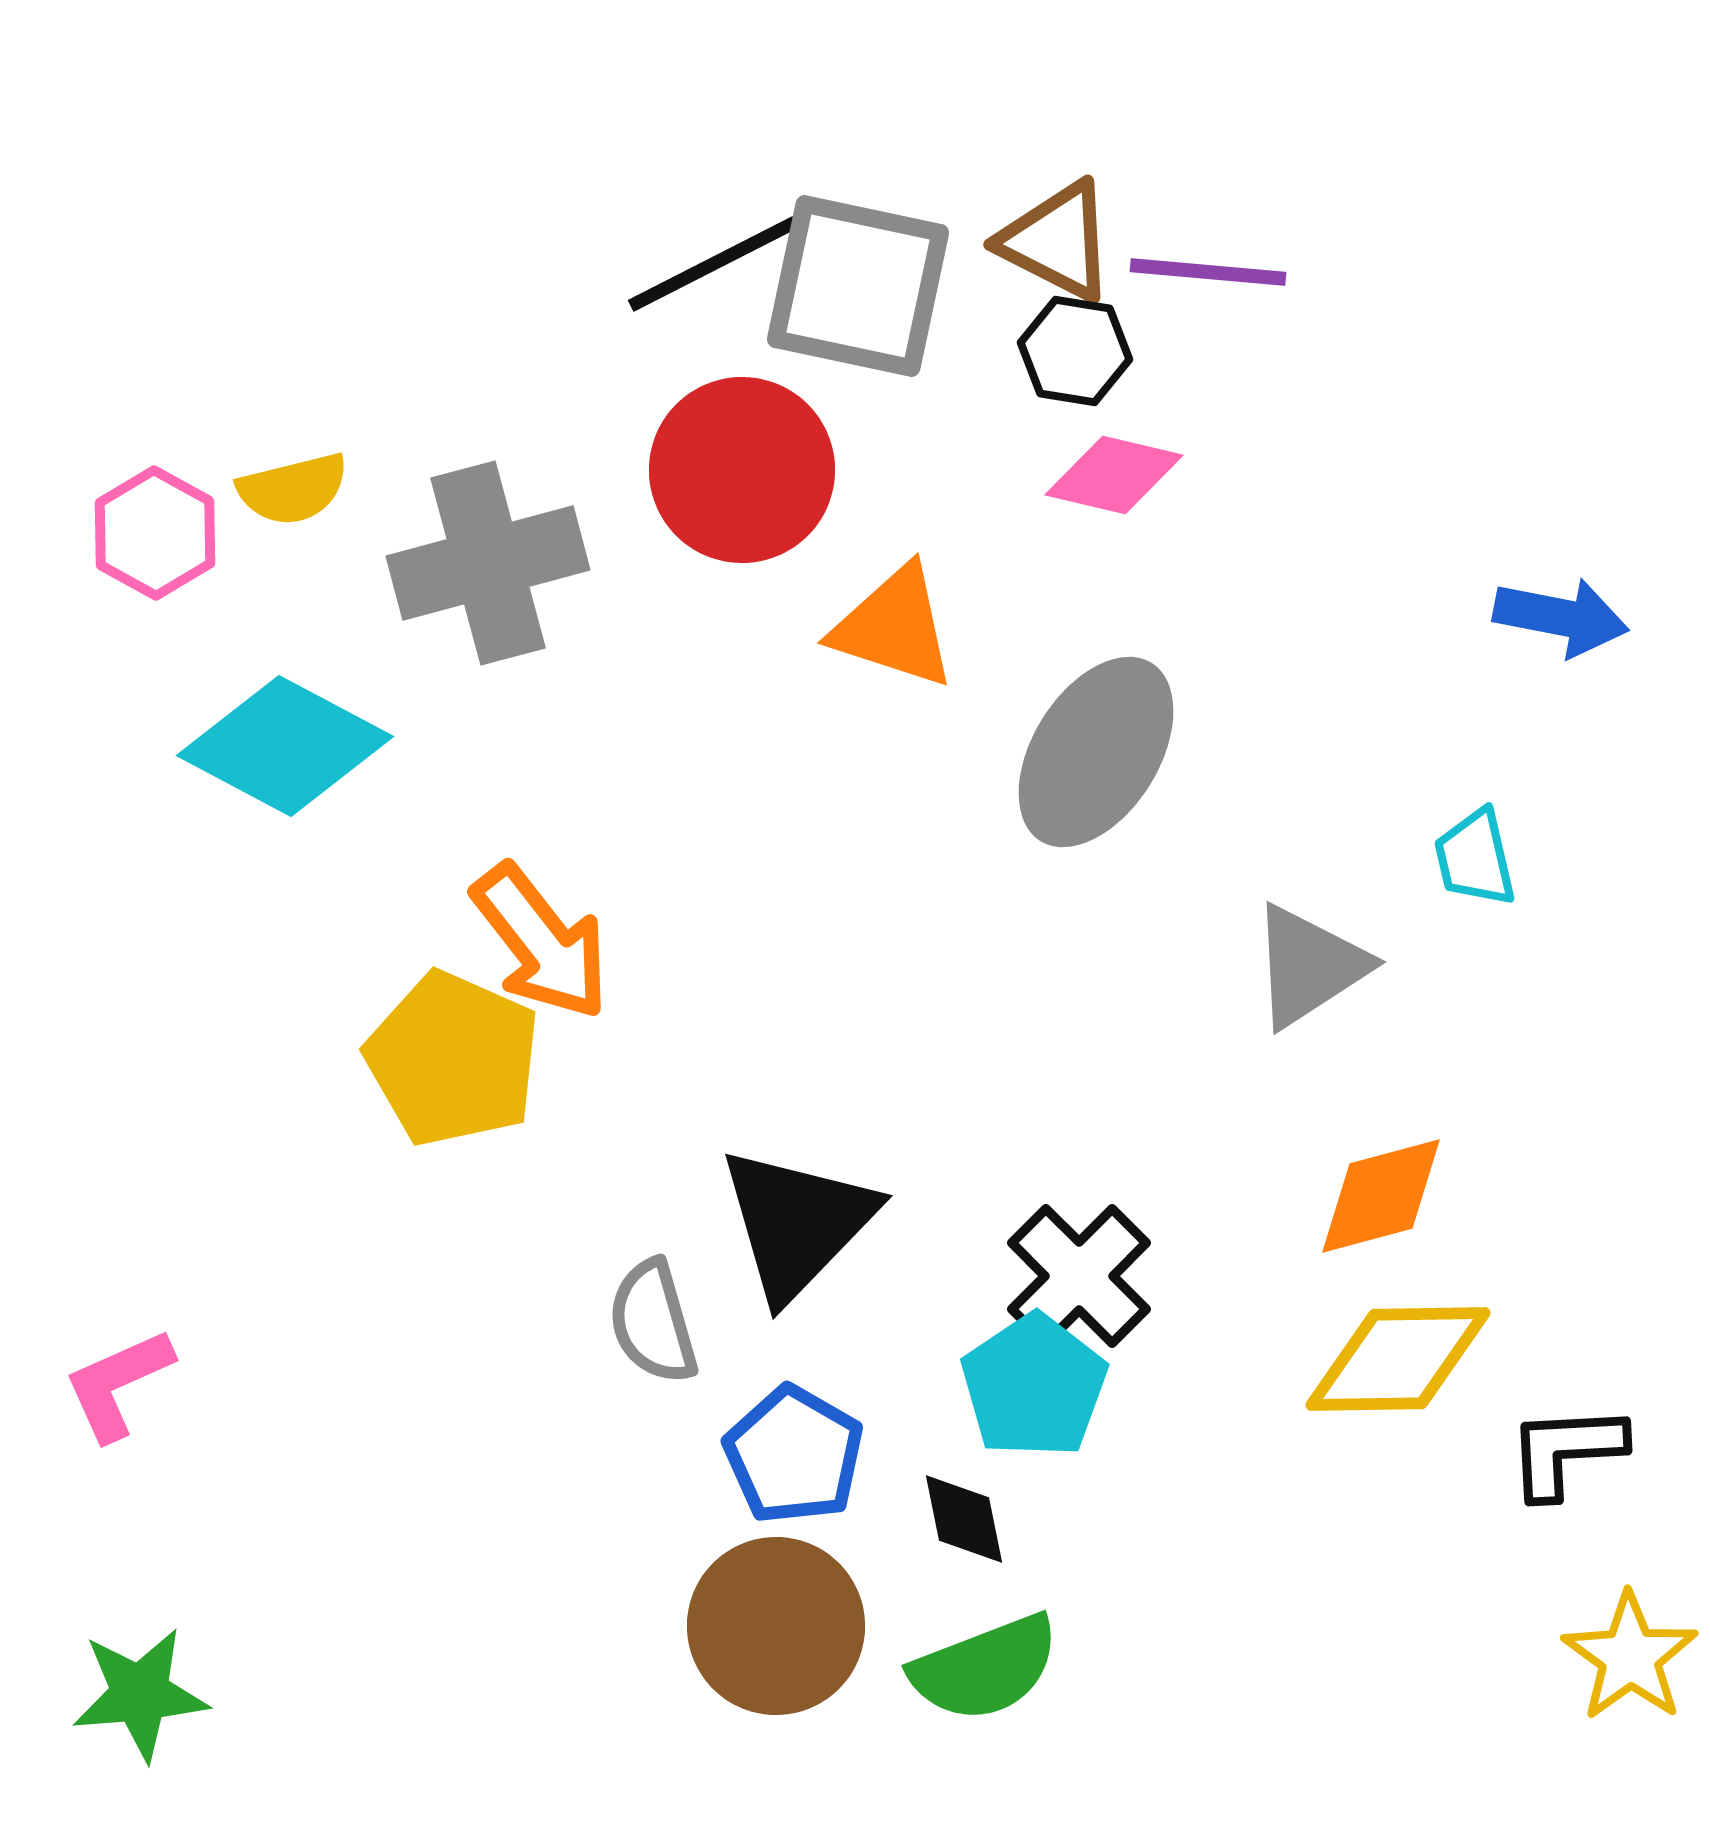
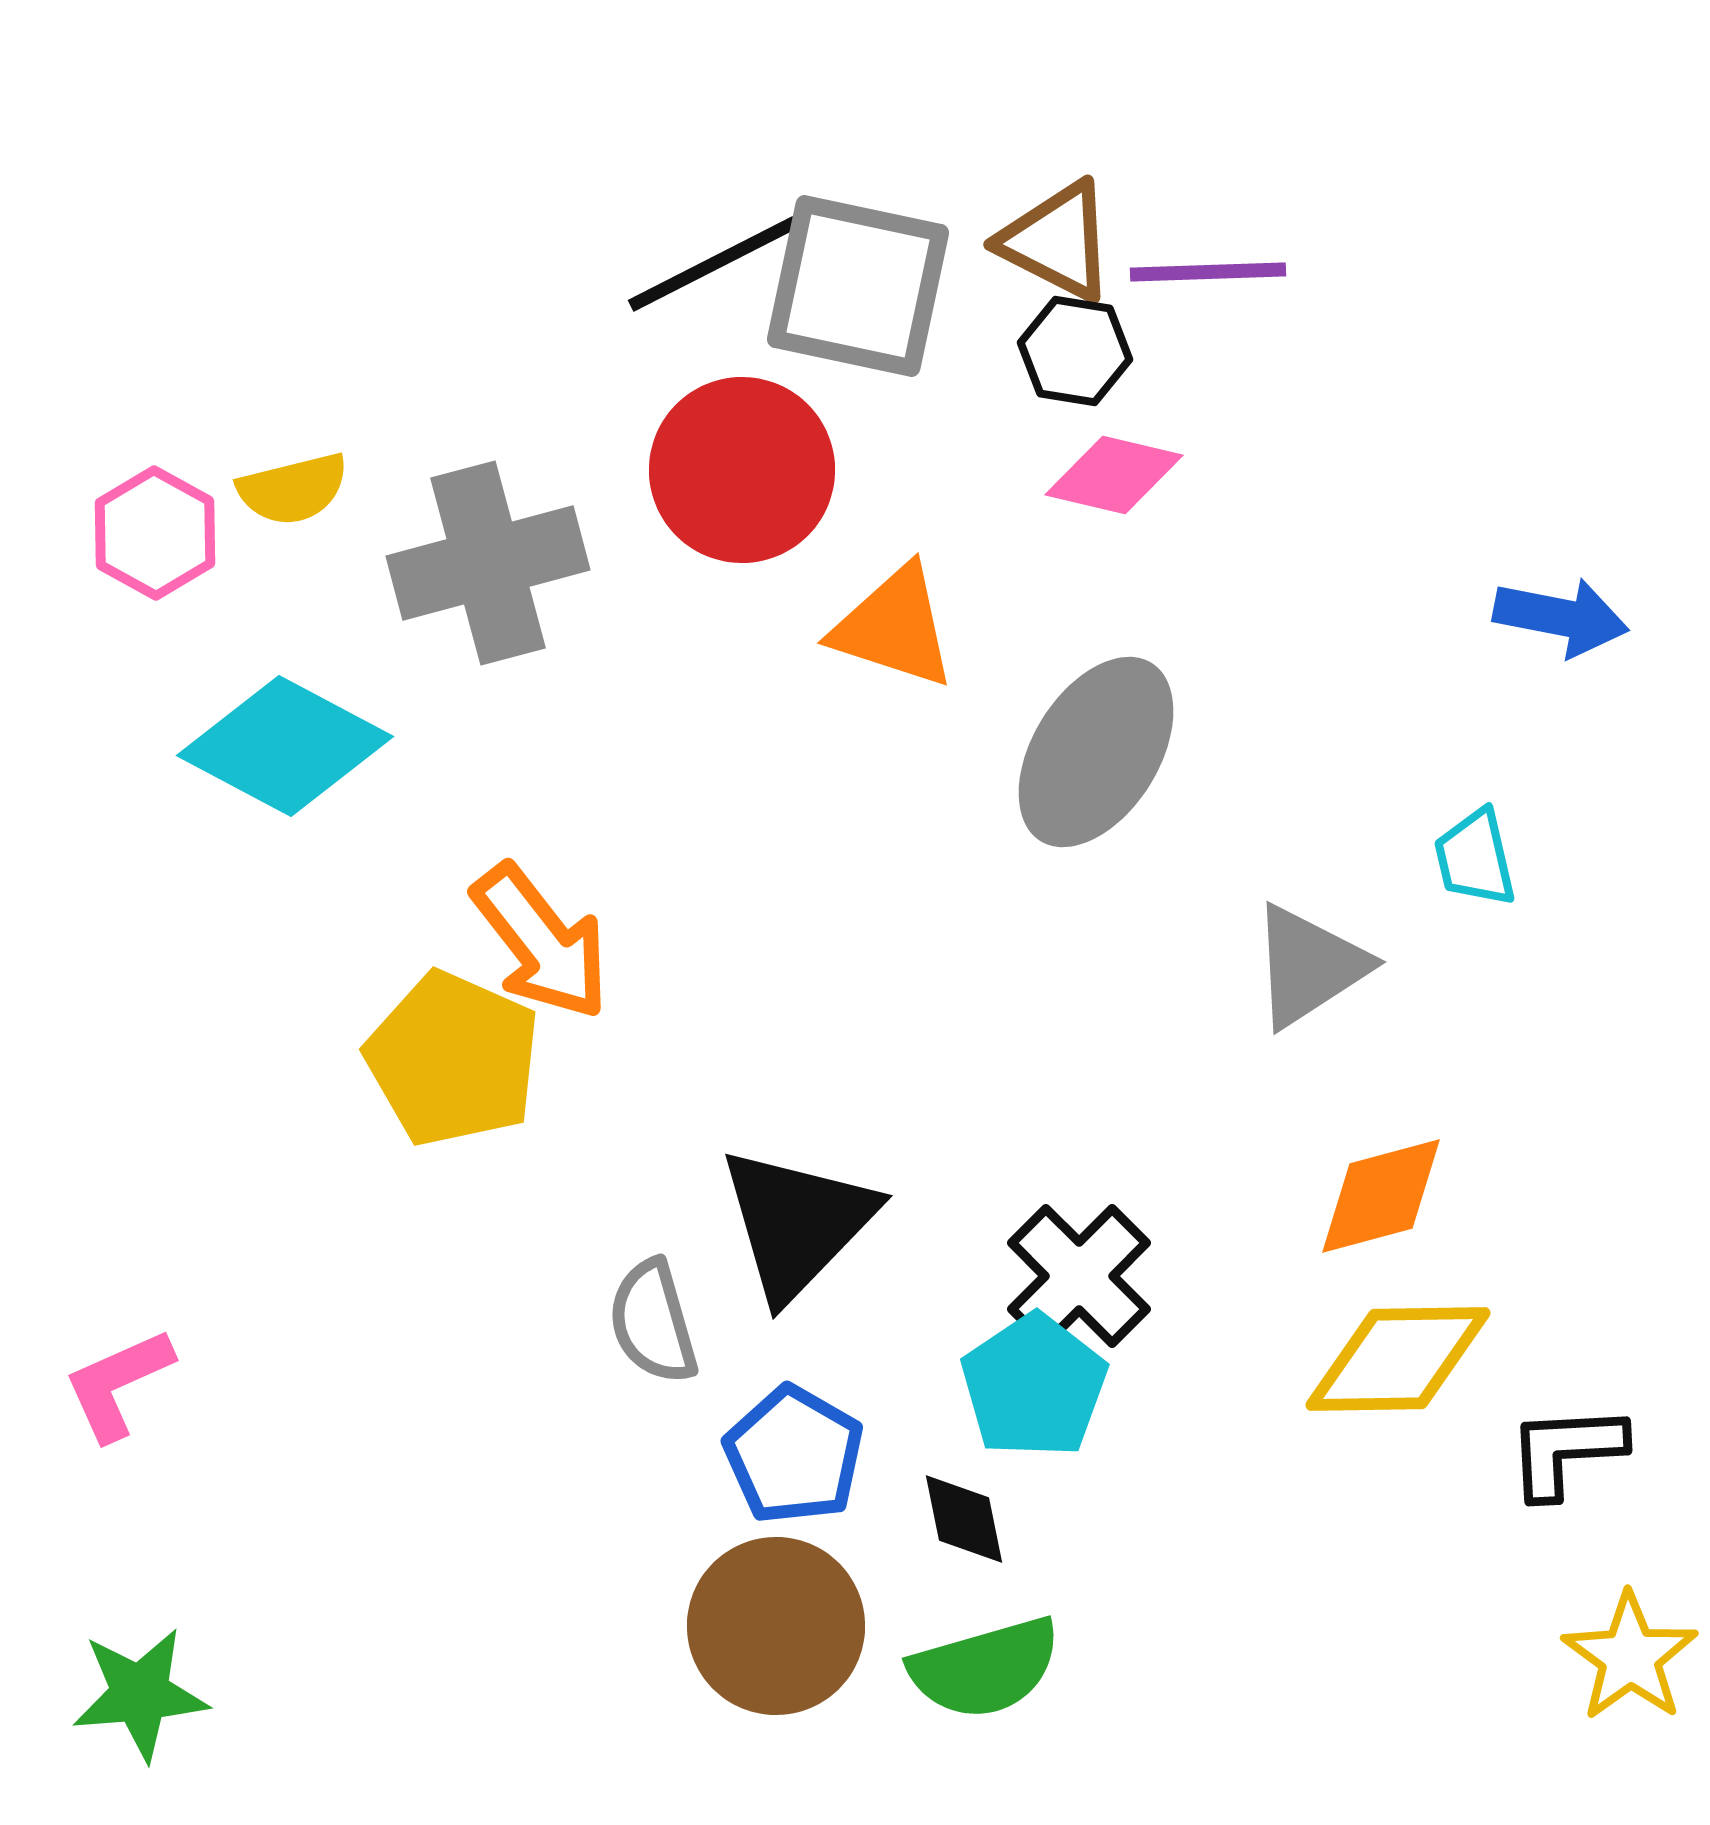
purple line: rotated 7 degrees counterclockwise
green semicircle: rotated 5 degrees clockwise
